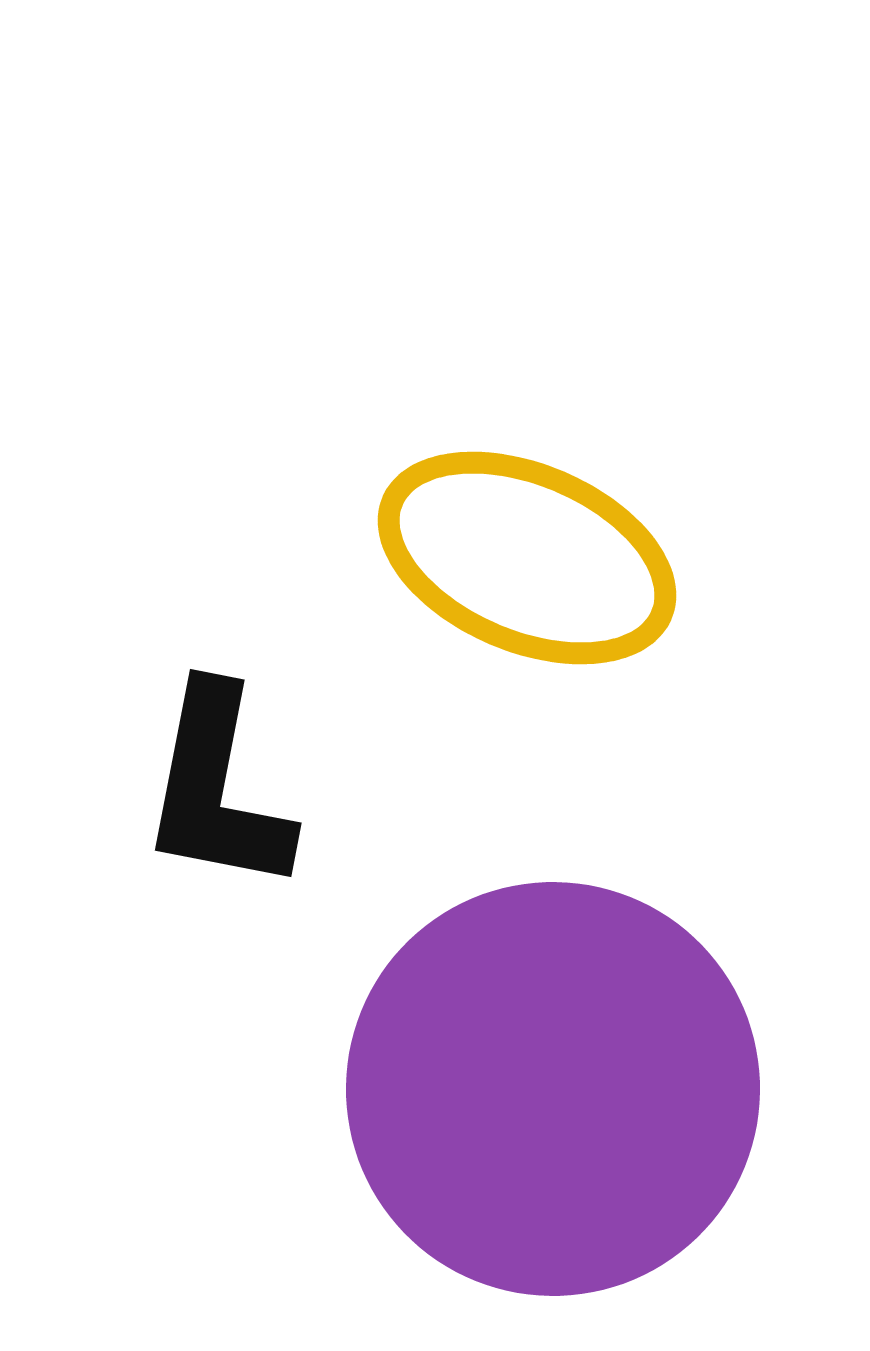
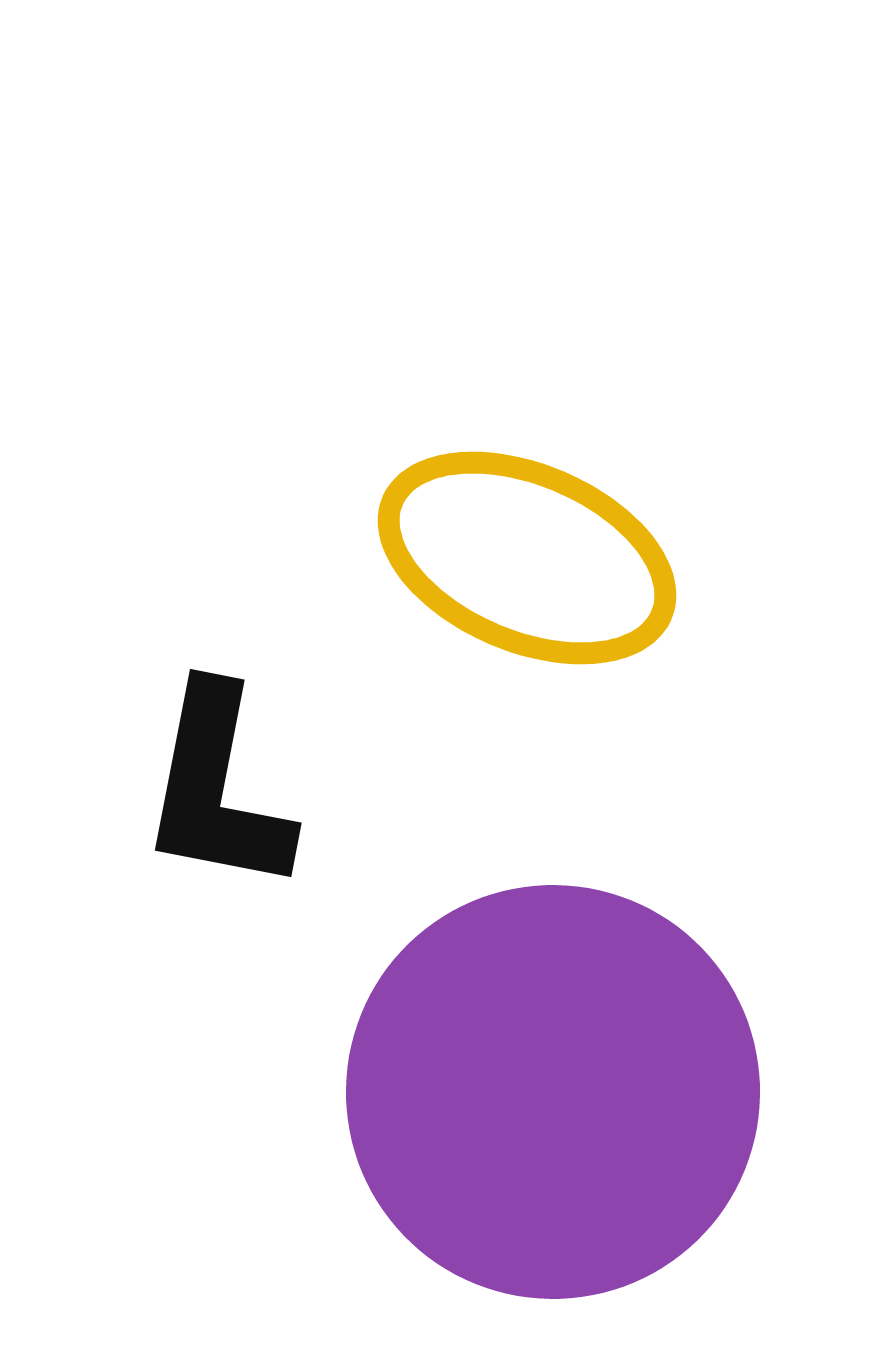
purple circle: moved 3 px down
